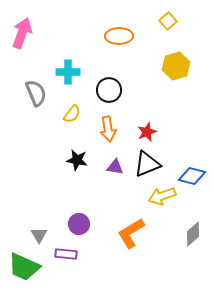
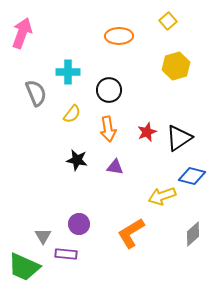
black triangle: moved 32 px right, 26 px up; rotated 12 degrees counterclockwise
gray triangle: moved 4 px right, 1 px down
